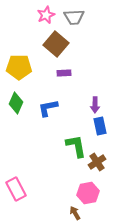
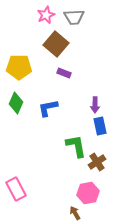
purple rectangle: rotated 24 degrees clockwise
